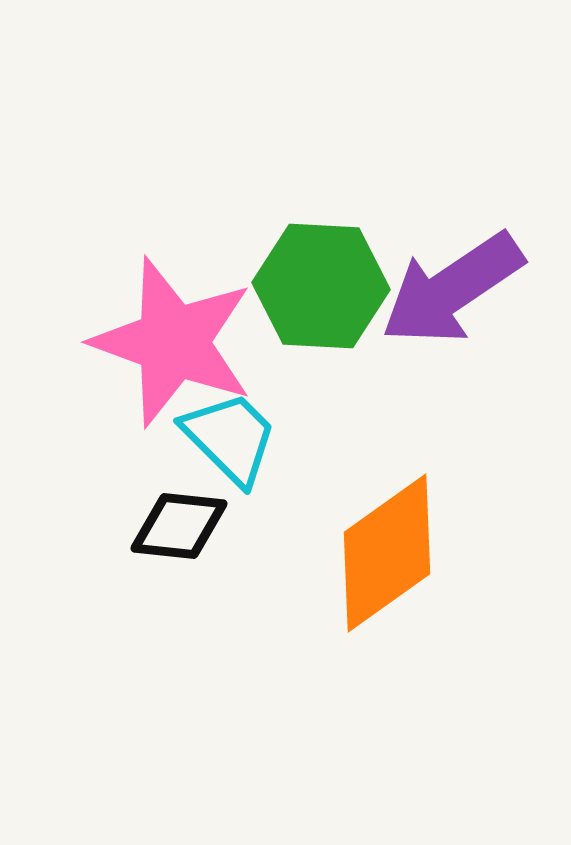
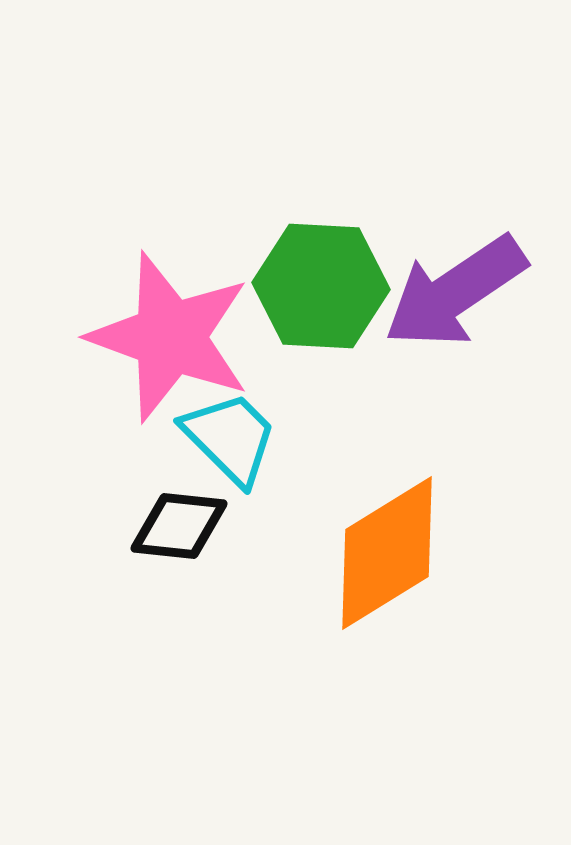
purple arrow: moved 3 px right, 3 px down
pink star: moved 3 px left, 5 px up
orange diamond: rotated 4 degrees clockwise
